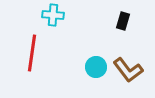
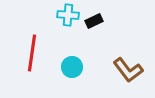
cyan cross: moved 15 px right
black rectangle: moved 29 px left; rotated 48 degrees clockwise
cyan circle: moved 24 px left
